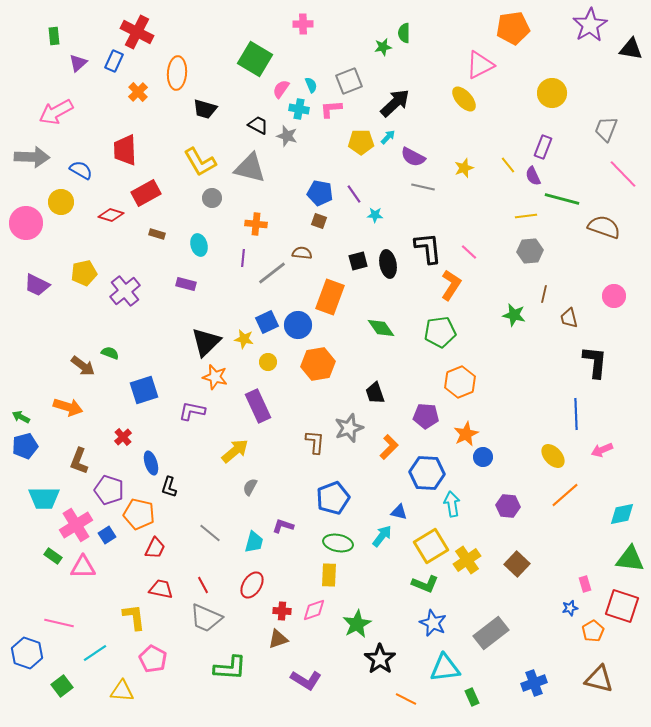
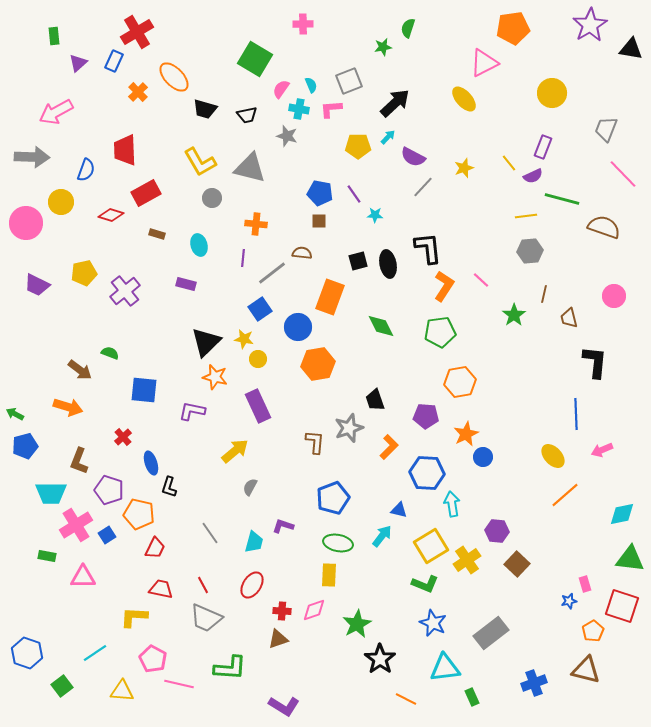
red cross at (137, 32): rotated 32 degrees clockwise
green semicircle at (404, 33): moved 4 px right, 5 px up; rotated 18 degrees clockwise
pink triangle at (480, 65): moved 4 px right, 2 px up
orange ellipse at (177, 73): moved 3 px left, 4 px down; rotated 48 degrees counterclockwise
black trapezoid at (258, 125): moved 11 px left, 10 px up; rotated 140 degrees clockwise
yellow pentagon at (361, 142): moved 3 px left, 4 px down
yellow line at (508, 165): moved 1 px right, 2 px up
blue semicircle at (81, 170): moved 5 px right; rotated 80 degrees clockwise
purple semicircle at (533, 176): rotated 90 degrees counterclockwise
gray line at (423, 187): rotated 60 degrees counterclockwise
brown square at (319, 221): rotated 21 degrees counterclockwise
pink line at (469, 252): moved 12 px right, 28 px down
orange L-shape at (451, 285): moved 7 px left, 1 px down
green star at (514, 315): rotated 25 degrees clockwise
blue square at (267, 322): moved 7 px left, 13 px up; rotated 10 degrees counterclockwise
blue circle at (298, 325): moved 2 px down
green diamond at (381, 328): moved 2 px up; rotated 8 degrees clockwise
yellow circle at (268, 362): moved 10 px left, 3 px up
brown arrow at (83, 366): moved 3 px left, 4 px down
orange hexagon at (460, 382): rotated 12 degrees clockwise
blue square at (144, 390): rotated 24 degrees clockwise
black trapezoid at (375, 393): moved 7 px down
green arrow at (21, 417): moved 6 px left, 3 px up
cyan trapezoid at (44, 498): moved 7 px right, 5 px up
purple hexagon at (508, 506): moved 11 px left, 25 px down
blue triangle at (399, 512): moved 2 px up
gray line at (210, 533): rotated 15 degrees clockwise
green rectangle at (53, 556): moved 6 px left; rotated 24 degrees counterclockwise
pink triangle at (83, 567): moved 10 px down
blue star at (570, 608): moved 1 px left, 7 px up
yellow L-shape at (134, 617): rotated 80 degrees counterclockwise
pink line at (59, 623): moved 120 px right, 61 px down
brown triangle at (599, 679): moved 13 px left, 9 px up
purple L-shape at (306, 680): moved 22 px left, 26 px down
